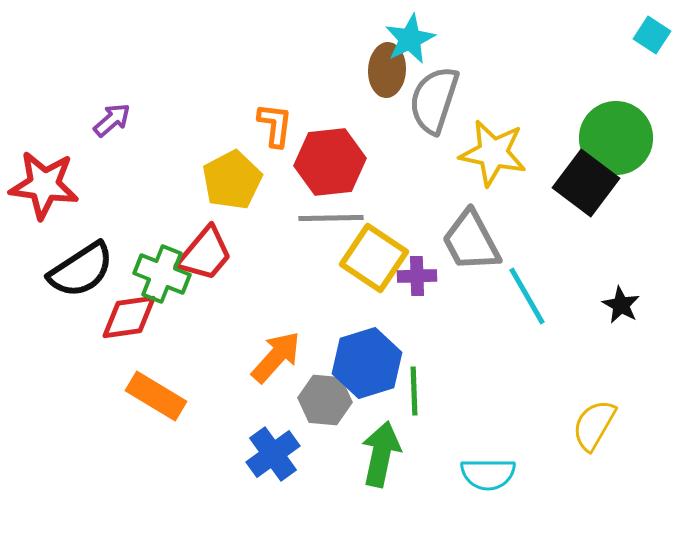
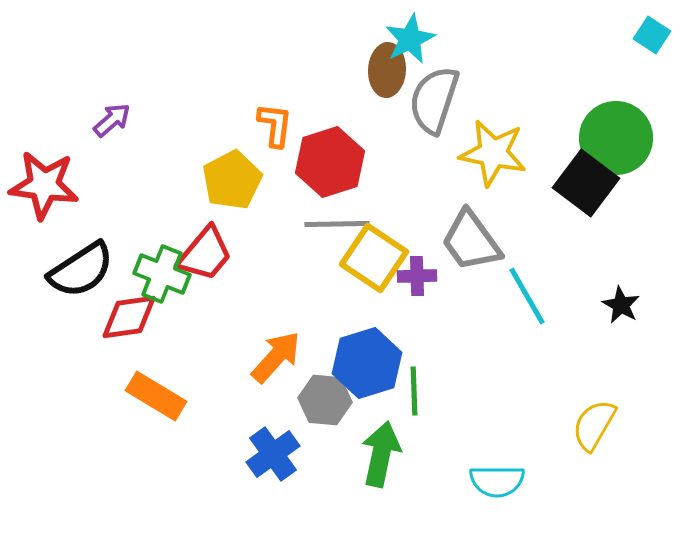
red hexagon: rotated 12 degrees counterclockwise
gray line: moved 6 px right, 6 px down
gray trapezoid: rotated 8 degrees counterclockwise
cyan semicircle: moved 9 px right, 7 px down
